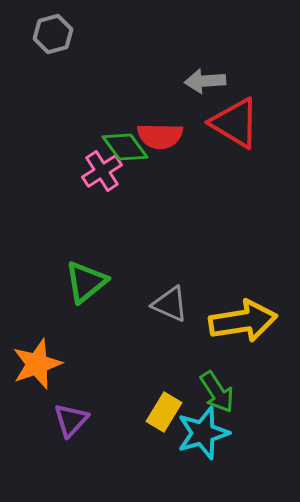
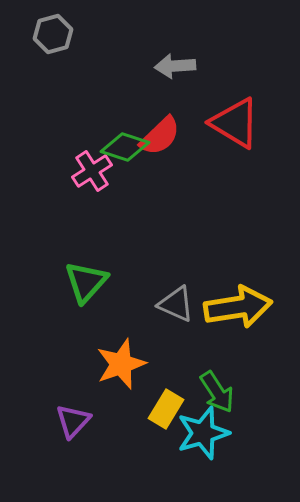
gray arrow: moved 30 px left, 15 px up
red semicircle: rotated 45 degrees counterclockwise
green diamond: rotated 36 degrees counterclockwise
pink cross: moved 10 px left
green triangle: rotated 9 degrees counterclockwise
gray triangle: moved 6 px right
yellow arrow: moved 5 px left, 14 px up
orange star: moved 84 px right
yellow rectangle: moved 2 px right, 3 px up
purple triangle: moved 2 px right, 1 px down
